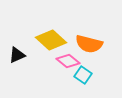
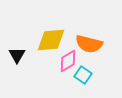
yellow diamond: rotated 48 degrees counterclockwise
black triangle: rotated 36 degrees counterclockwise
pink diamond: rotated 70 degrees counterclockwise
